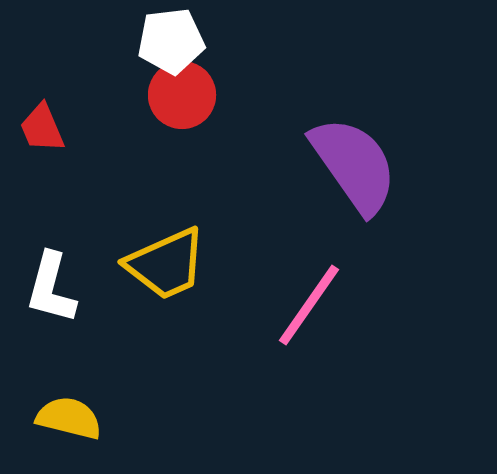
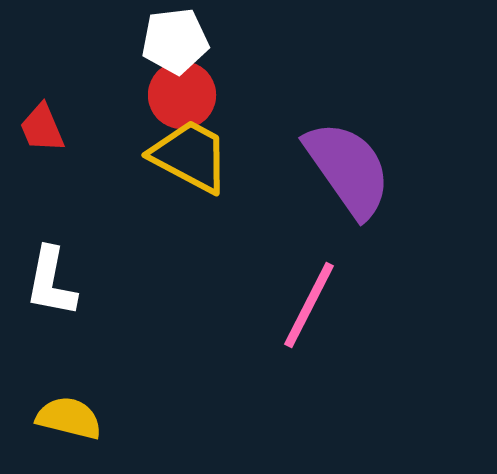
white pentagon: moved 4 px right
purple semicircle: moved 6 px left, 4 px down
yellow trapezoid: moved 24 px right, 108 px up; rotated 128 degrees counterclockwise
white L-shape: moved 6 px up; rotated 4 degrees counterclockwise
pink line: rotated 8 degrees counterclockwise
